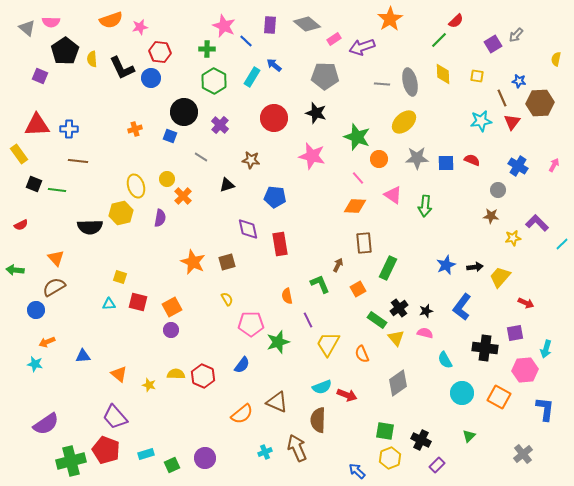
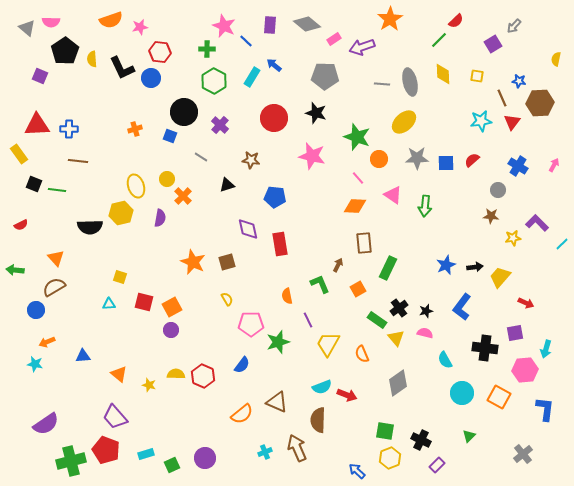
gray arrow at (516, 35): moved 2 px left, 9 px up
red semicircle at (472, 160): rotated 63 degrees counterclockwise
red square at (138, 302): moved 6 px right
